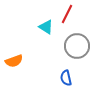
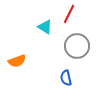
red line: moved 2 px right
cyan triangle: moved 1 px left
orange semicircle: moved 3 px right
